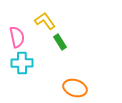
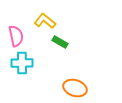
yellow L-shape: rotated 15 degrees counterclockwise
pink semicircle: moved 1 px left, 1 px up
green rectangle: rotated 28 degrees counterclockwise
